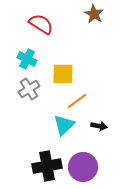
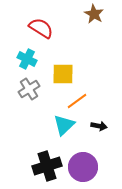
red semicircle: moved 4 px down
black cross: rotated 8 degrees counterclockwise
